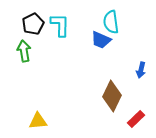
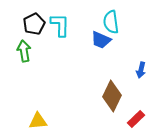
black pentagon: moved 1 px right
